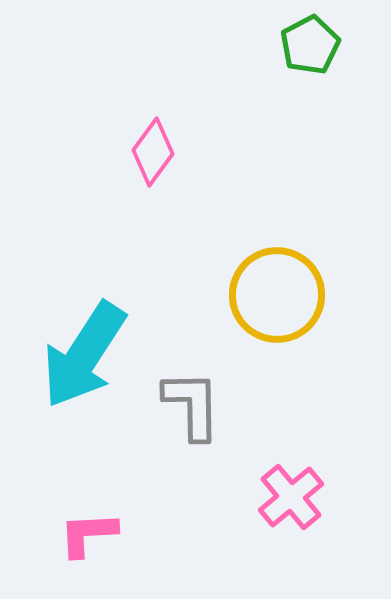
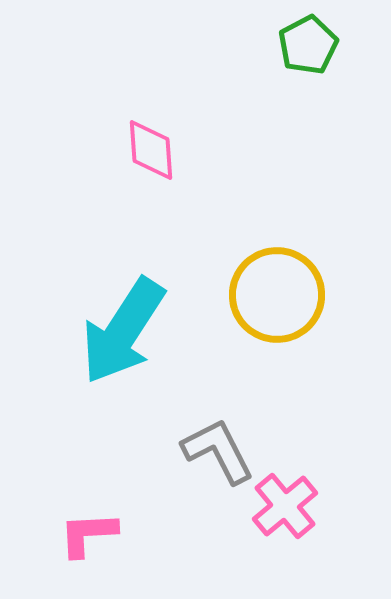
green pentagon: moved 2 px left
pink diamond: moved 2 px left, 2 px up; rotated 40 degrees counterclockwise
cyan arrow: moved 39 px right, 24 px up
gray L-shape: moved 26 px right, 46 px down; rotated 26 degrees counterclockwise
pink cross: moved 6 px left, 9 px down
